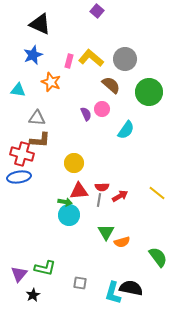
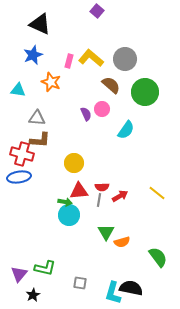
green circle: moved 4 px left
